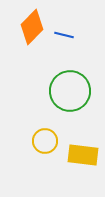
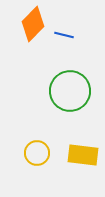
orange diamond: moved 1 px right, 3 px up
yellow circle: moved 8 px left, 12 px down
